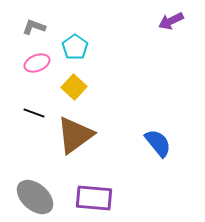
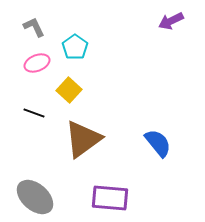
gray L-shape: rotated 45 degrees clockwise
yellow square: moved 5 px left, 3 px down
brown triangle: moved 8 px right, 4 px down
purple rectangle: moved 16 px right
